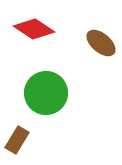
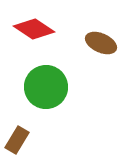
brown ellipse: rotated 16 degrees counterclockwise
green circle: moved 6 px up
